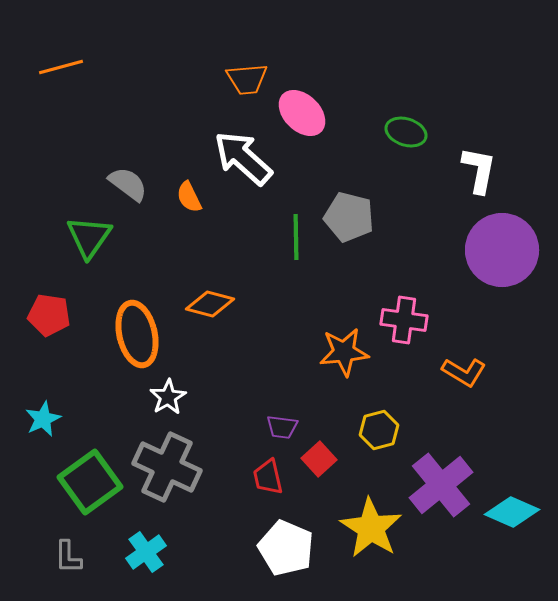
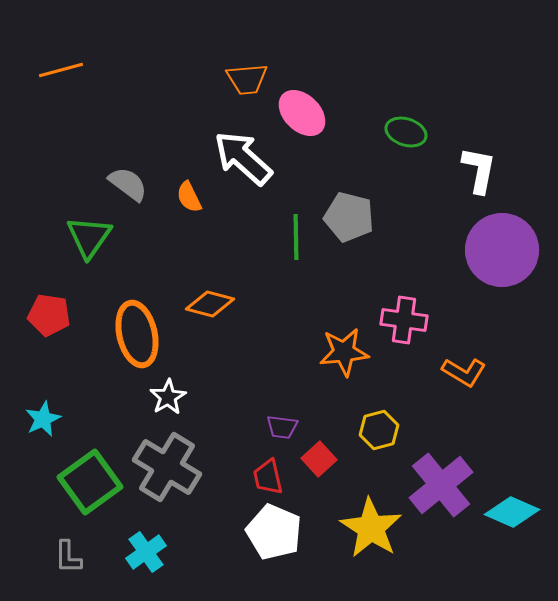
orange line: moved 3 px down
gray cross: rotated 6 degrees clockwise
white pentagon: moved 12 px left, 16 px up
